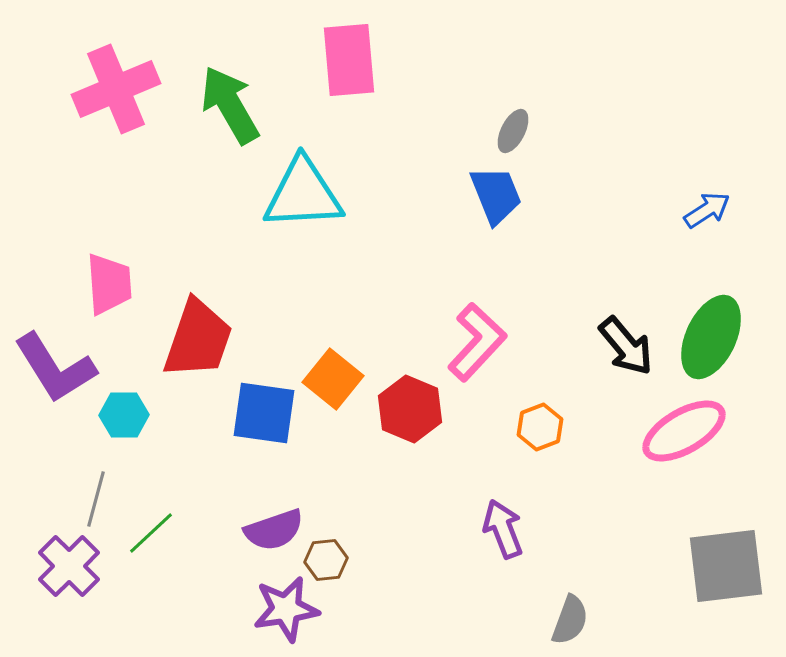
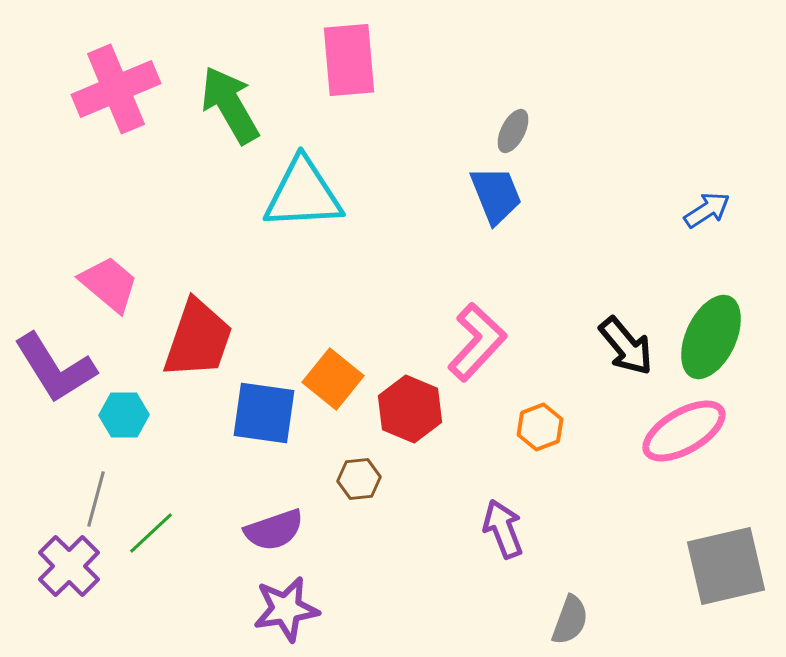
pink trapezoid: rotated 46 degrees counterclockwise
brown hexagon: moved 33 px right, 81 px up
gray square: rotated 6 degrees counterclockwise
